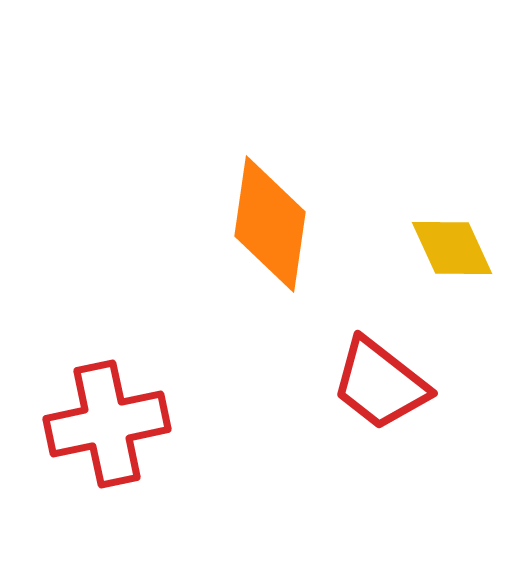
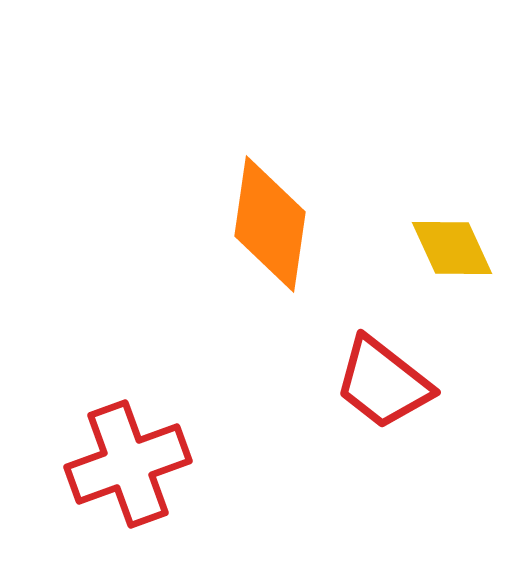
red trapezoid: moved 3 px right, 1 px up
red cross: moved 21 px right, 40 px down; rotated 8 degrees counterclockwise
